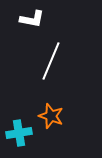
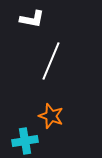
cyan cross: moved 6 px right, 8 px down
